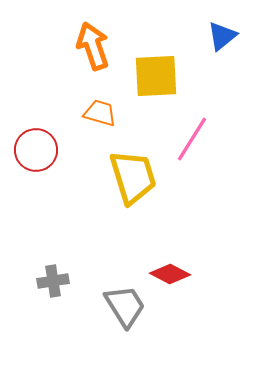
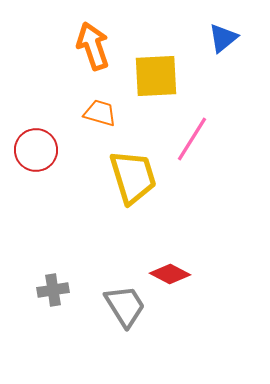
blue triangle: moved 1 px right, 2 px down
gray cross: moved 9 px down
